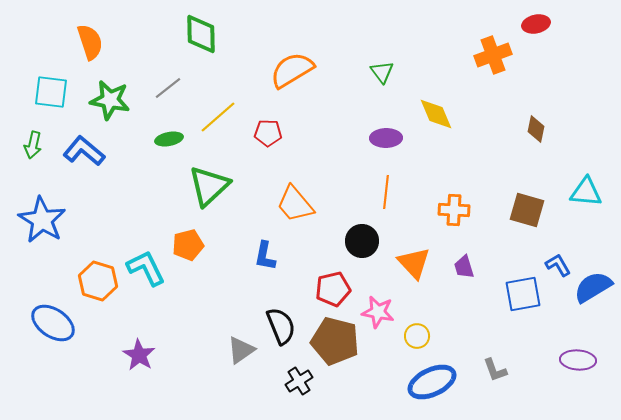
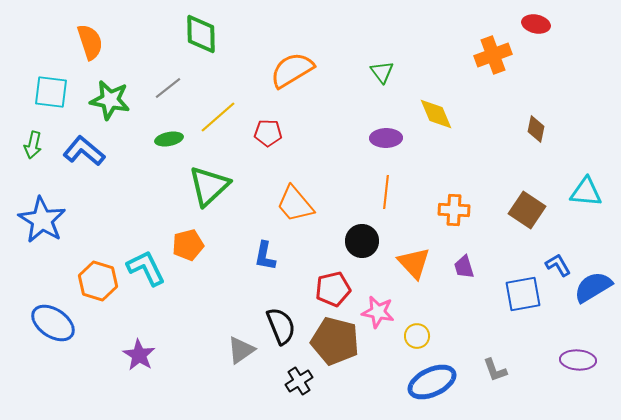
red ellipse at (536, 24): rotated 24 degrees clockwise
brown square at (527, 210): rotated 18 degrees clockwise
